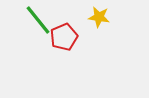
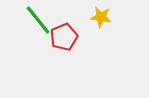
yellow star: moved 2 px right
